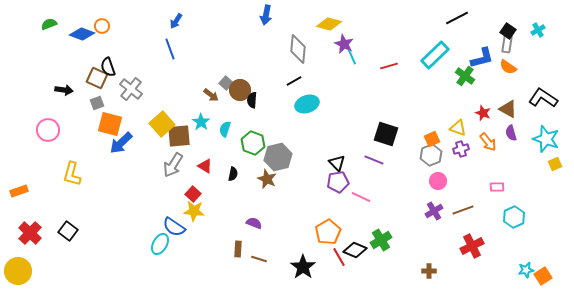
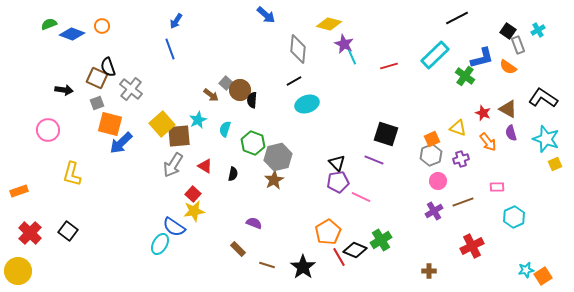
blue arrow at (266, 15): rotated 60 degrees counterclockwise
blue diamond at (82, 34): moved 10 px left
gray rectangle at (507, 44): moved 11 px right, 1 px down; rotated 30 degrees counterclockwise
cyan star at (201, 122): moved 3 px left, 2 px up; rotated 12 degrees clockwise
purple cross at (461, 149): moved 10 px down
brown star at (267, 179): moved 7 px right, 1 px down; rotated 18 degrees clockwise
brown line at (463, 210): moved 8 px up
yellow star at (194, 211): rotated 15 degrees counterclockwise
brown rectangle at (238, 249): rotated 49 degrees counterclockwise
brown line at (259, 259): moved 8 px right, 6 px down
